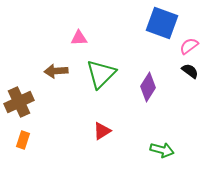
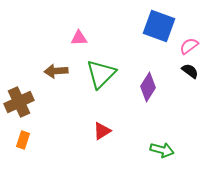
blue square: moved 3 px left, 3 px down
